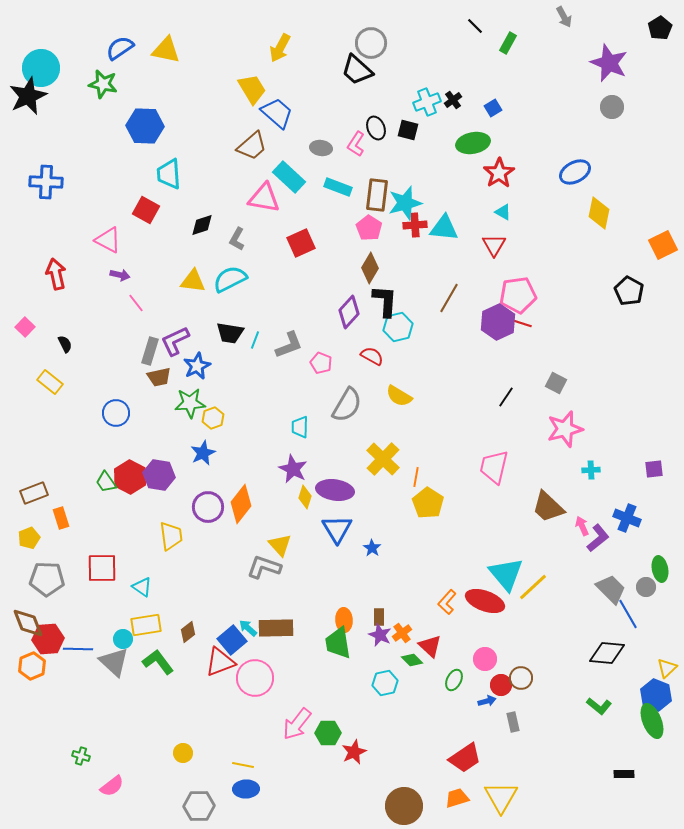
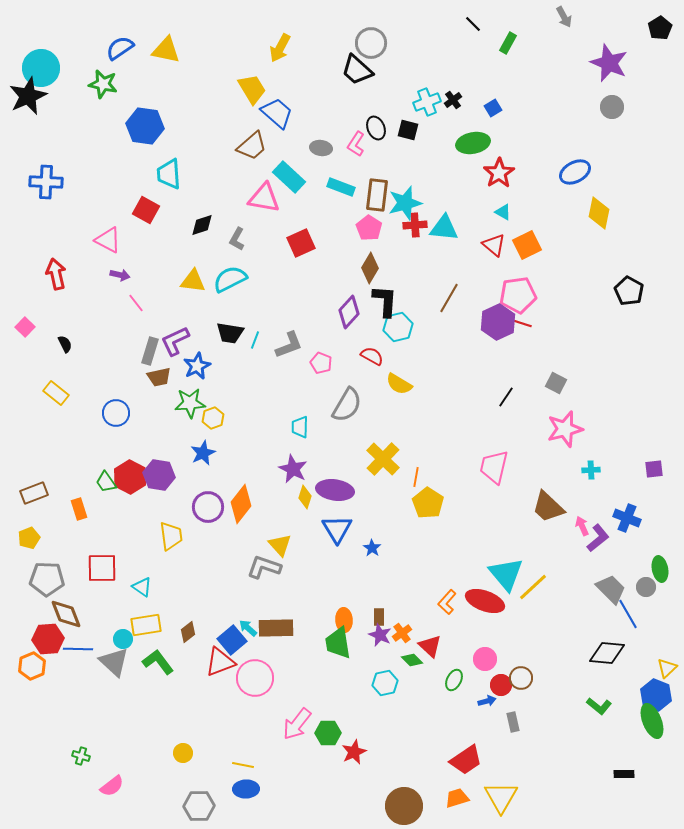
black line at (475, 26): moved 2 px left, 2 px up
blue hexagon at (145, 126): rotated 6 degrees clockwise
cyan rectangle at (338, 187): moved 3 px right
red triangle at (494, 245): rotated 20 degrees counterclockwise
orange square at (663, 245): moved 136 px left
yellow rectangle at (50, 382): moved 6 px right, 11 px down
yellow semicircle at (399, 396): moved 12 px up
orange rectangle at (61, 518): moved 18 px right, 9 px up
brown diamond at (28, 623): moved 38 px right, 9 px up
red trapezoid at (465, 758): moved 1 px right, 2 px down
